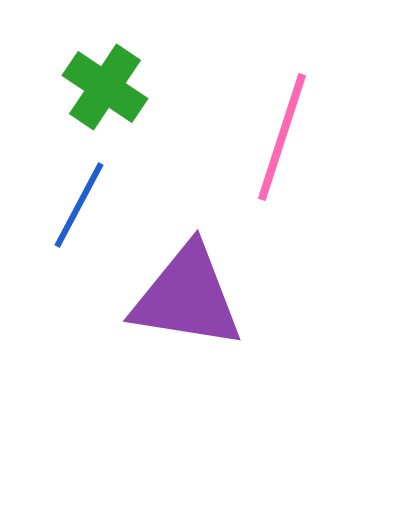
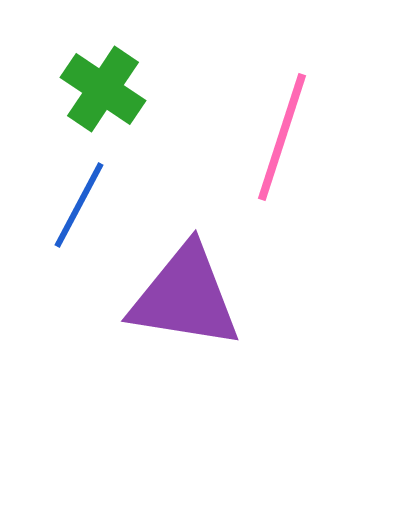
green cross: moved 2 px left, 2 px down
purple triangle: moved 2 px left
